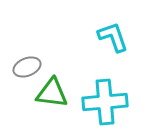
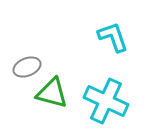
green triangle: rotated 8 degrees clockwise
cyan cross: moved 1 px right, 1 px up; rotated 30 degrees clockwise
